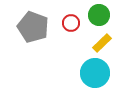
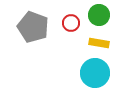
yellow rectangle: moved 3 px left; rotated 54 degrees clockwise
